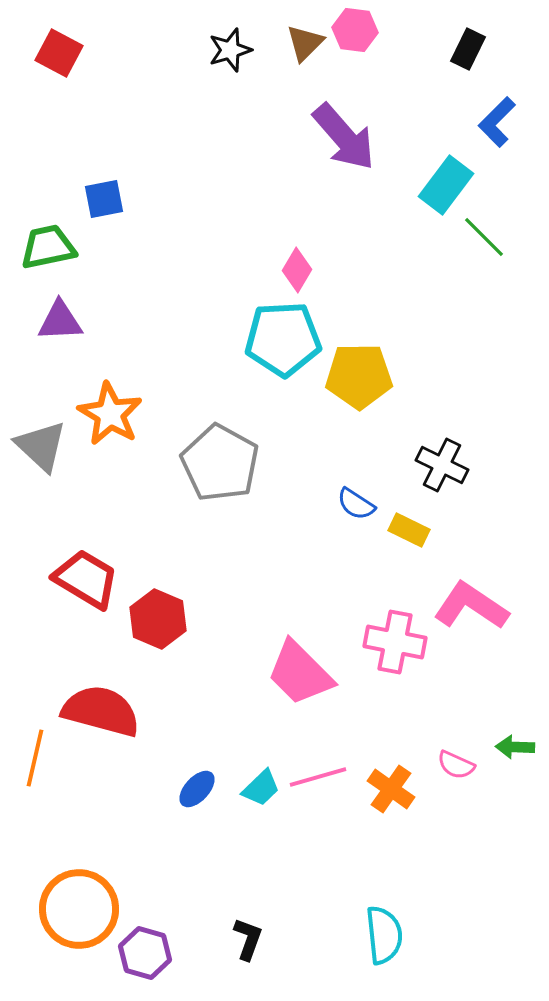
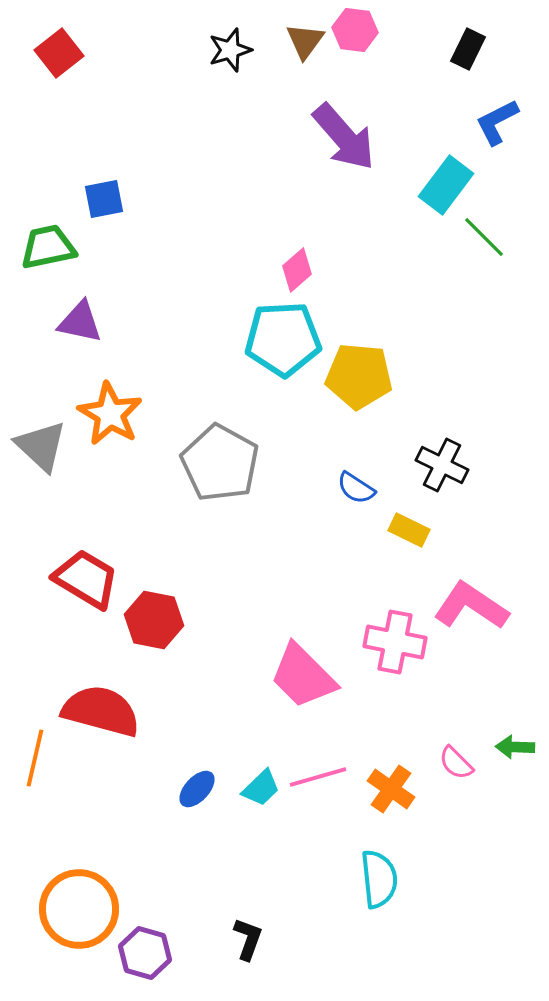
brown triangle: moved 2 px up; rotated 9 degrees counterclockwise
red square: rotated 24 degrees clockwise
blue L-shape: rotated 18 degrees clockwise
pink diamond: rotated 18 degrees clockwise
purple triangle: moved 20 px right, 1 px down; rotated 15 degrees clockwise
yellow pentagon: rotated 6 degrees clockwise
blue semicircle: moved 16 px up
red hexagon: moved 4 px left, 1 px down; rotated 12 degrees counterclockwise
pink trapezoid: moved 3 px right, 3 px down
pink semicircle: moved 2 px up; rotated 21 degrees clockwise
cyan semicircle: moved 5 px left, 56 px up
